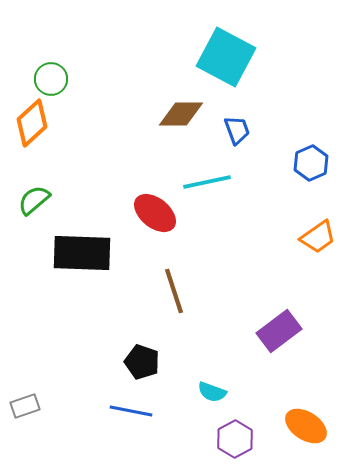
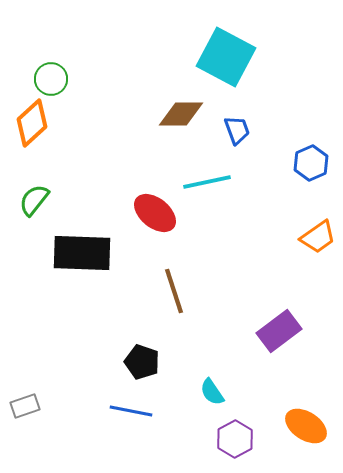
green semicircle: rotated 12 degrees counterclockwise
cyan semicircle: rotated 36 degrees clockwise
